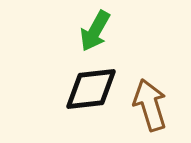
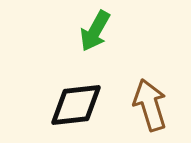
black diamond: moved 15 px left, 16 px down
